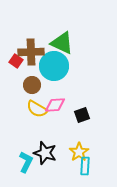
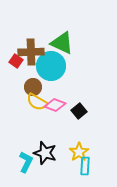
cyan circle: moved 3 px left
brown circle: moved 1 px right, 2 px down
pink diamond: rotated 25 degrees clockwise
yellow semicircle: moved 7 px up
black square: moved 3 px left, 4 px up; rotated 21 degrees counterclockwise
